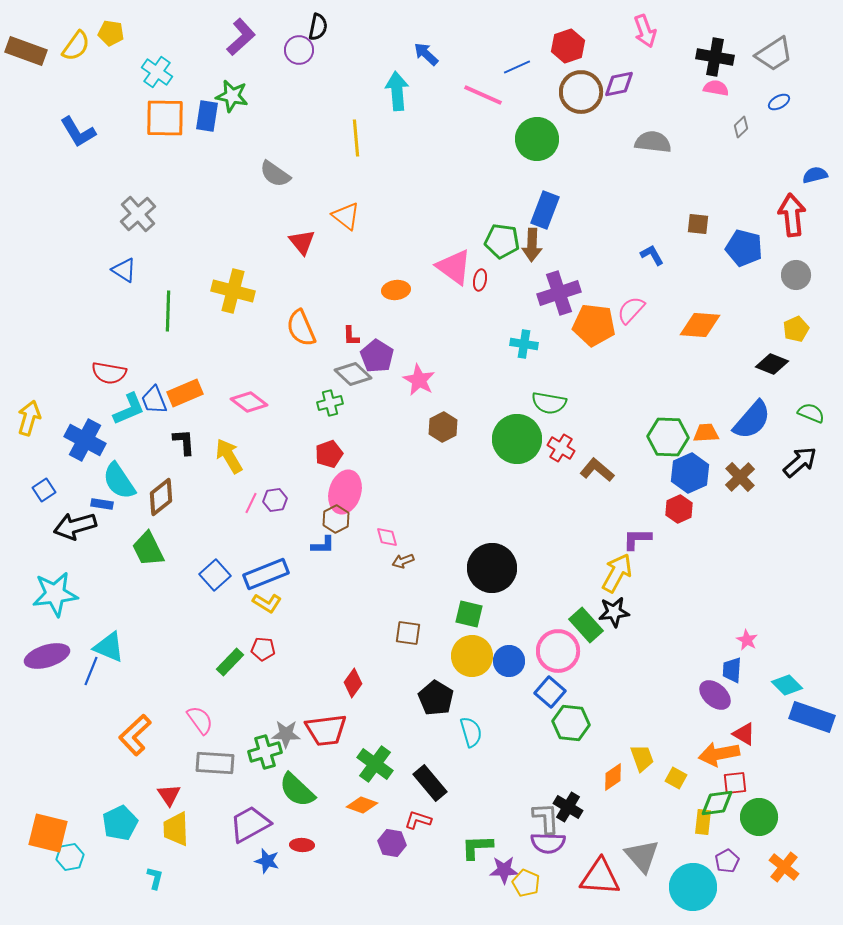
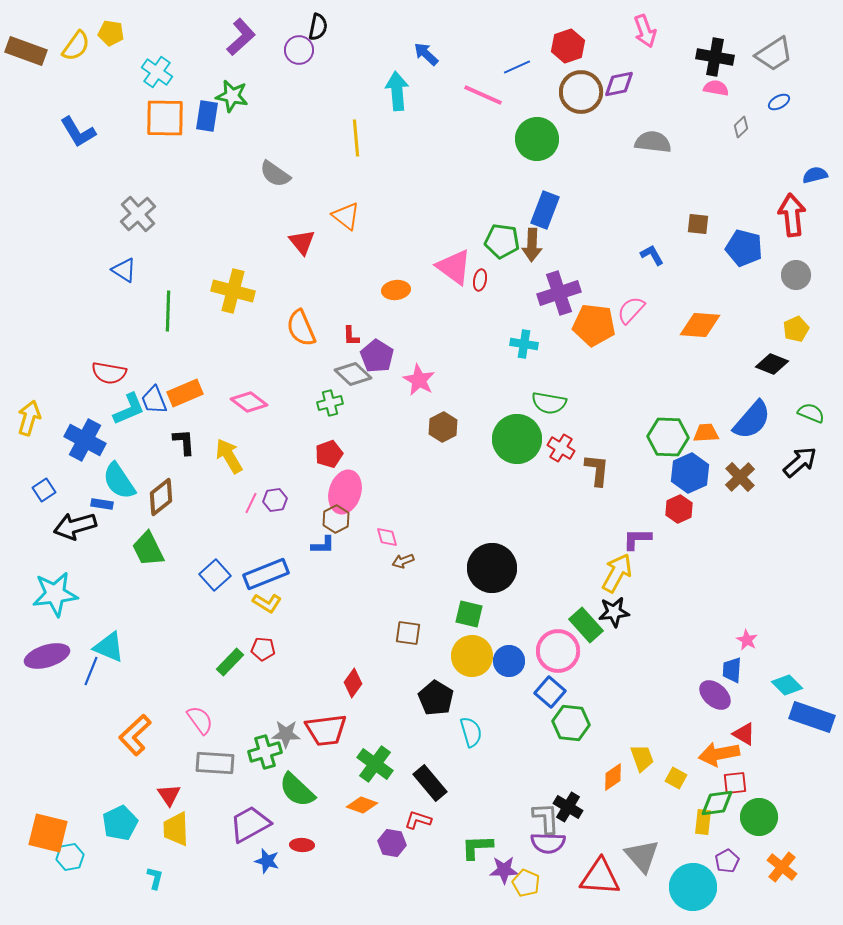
brown L-shape at (597, 470): rotated 56 degrees clockwise
orange cross at (784, 867): moved 2 px left
